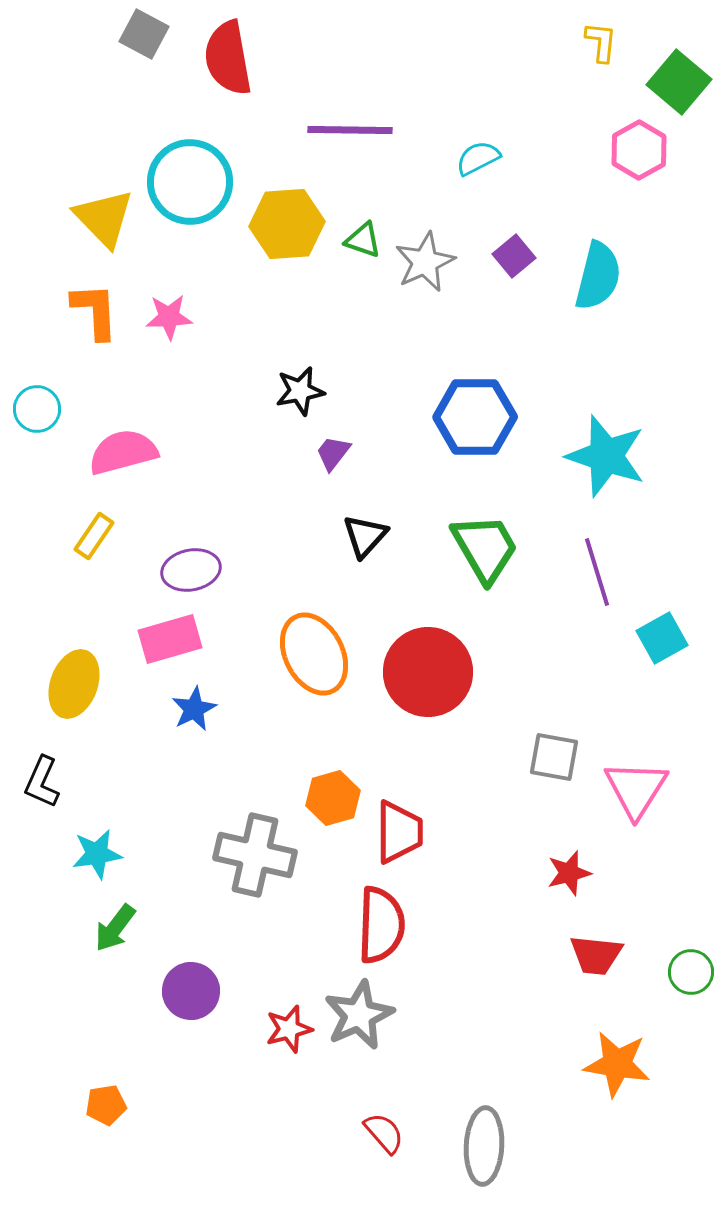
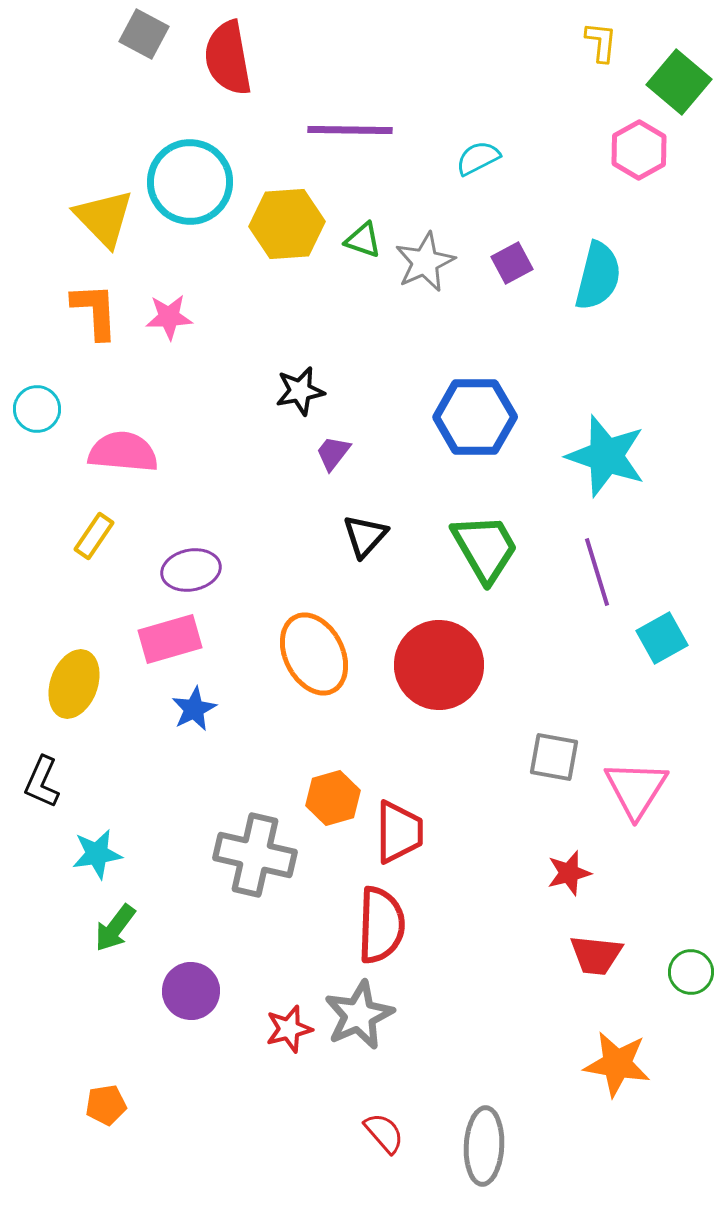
purple square at (514, 256): moved 2 px left, 7 px down; rotated 12 degrees clockwise
pink semicircle at (123, 452): rotated 20 degrees clockwise
red circle at (428, 672): moved 11 px right, 7 px up
